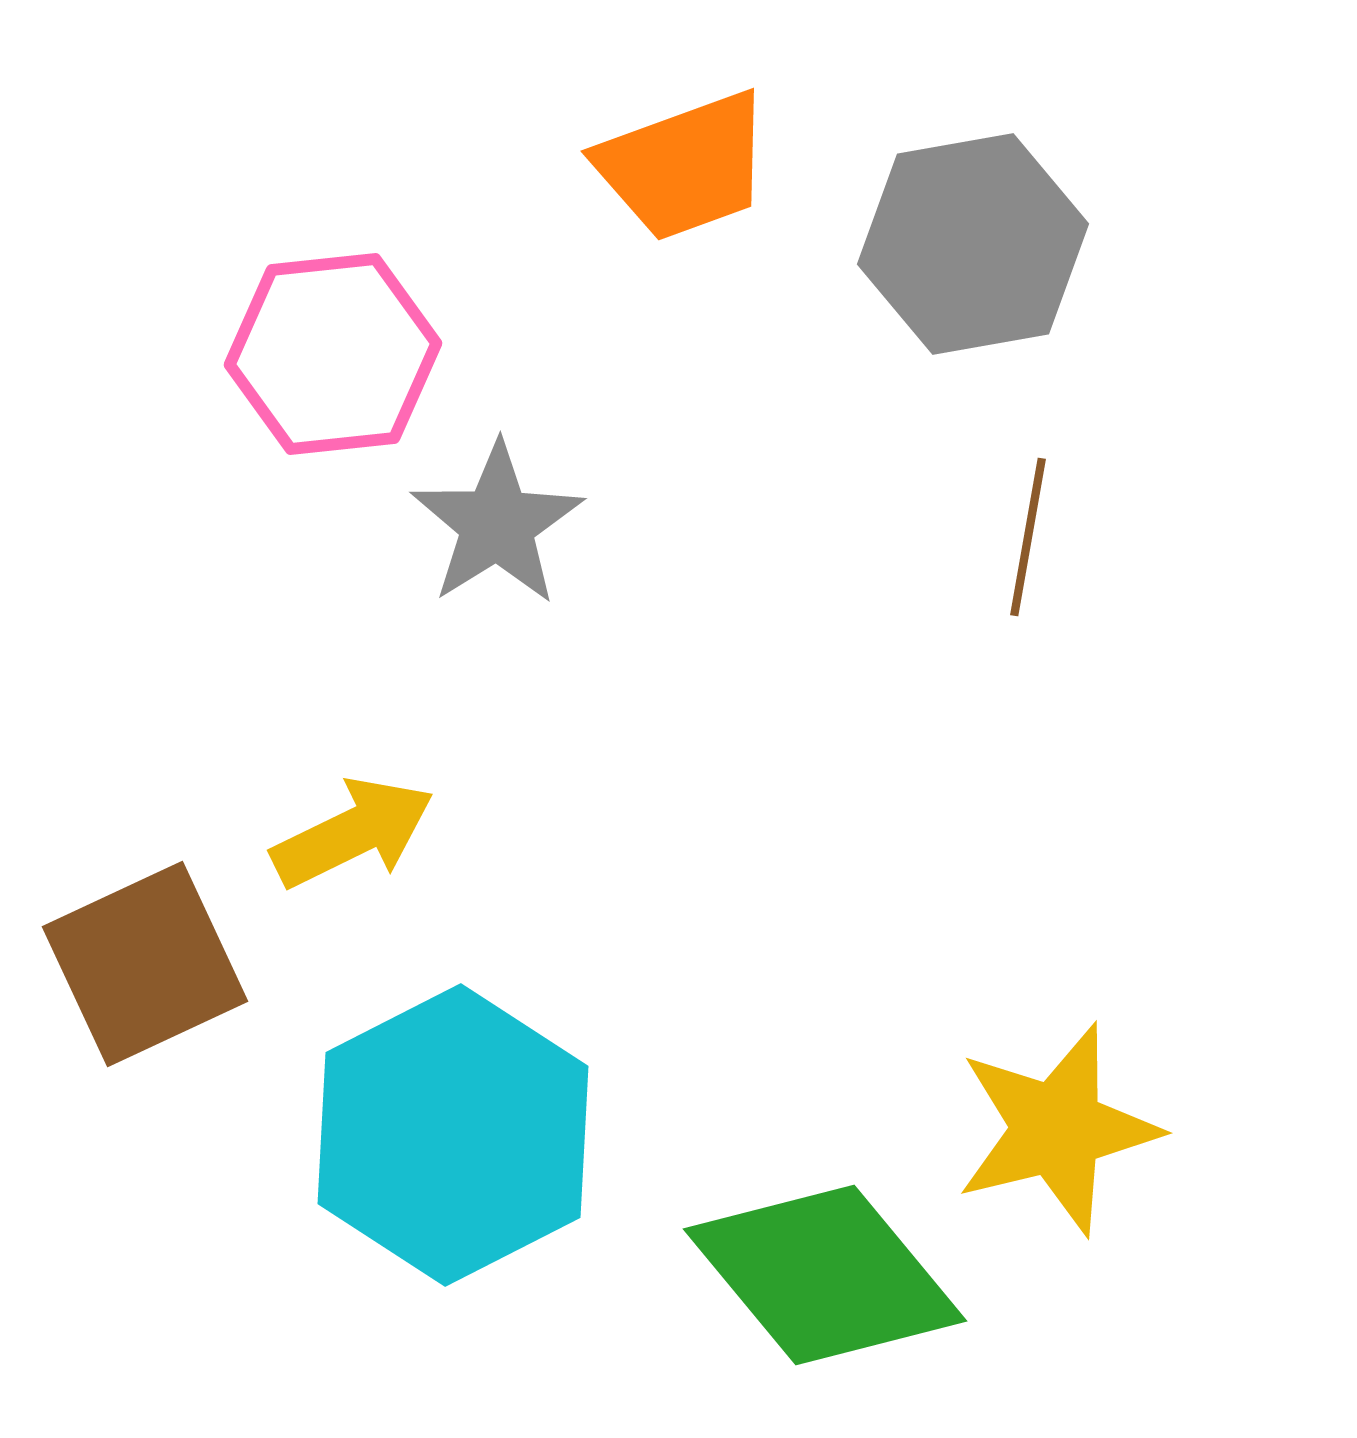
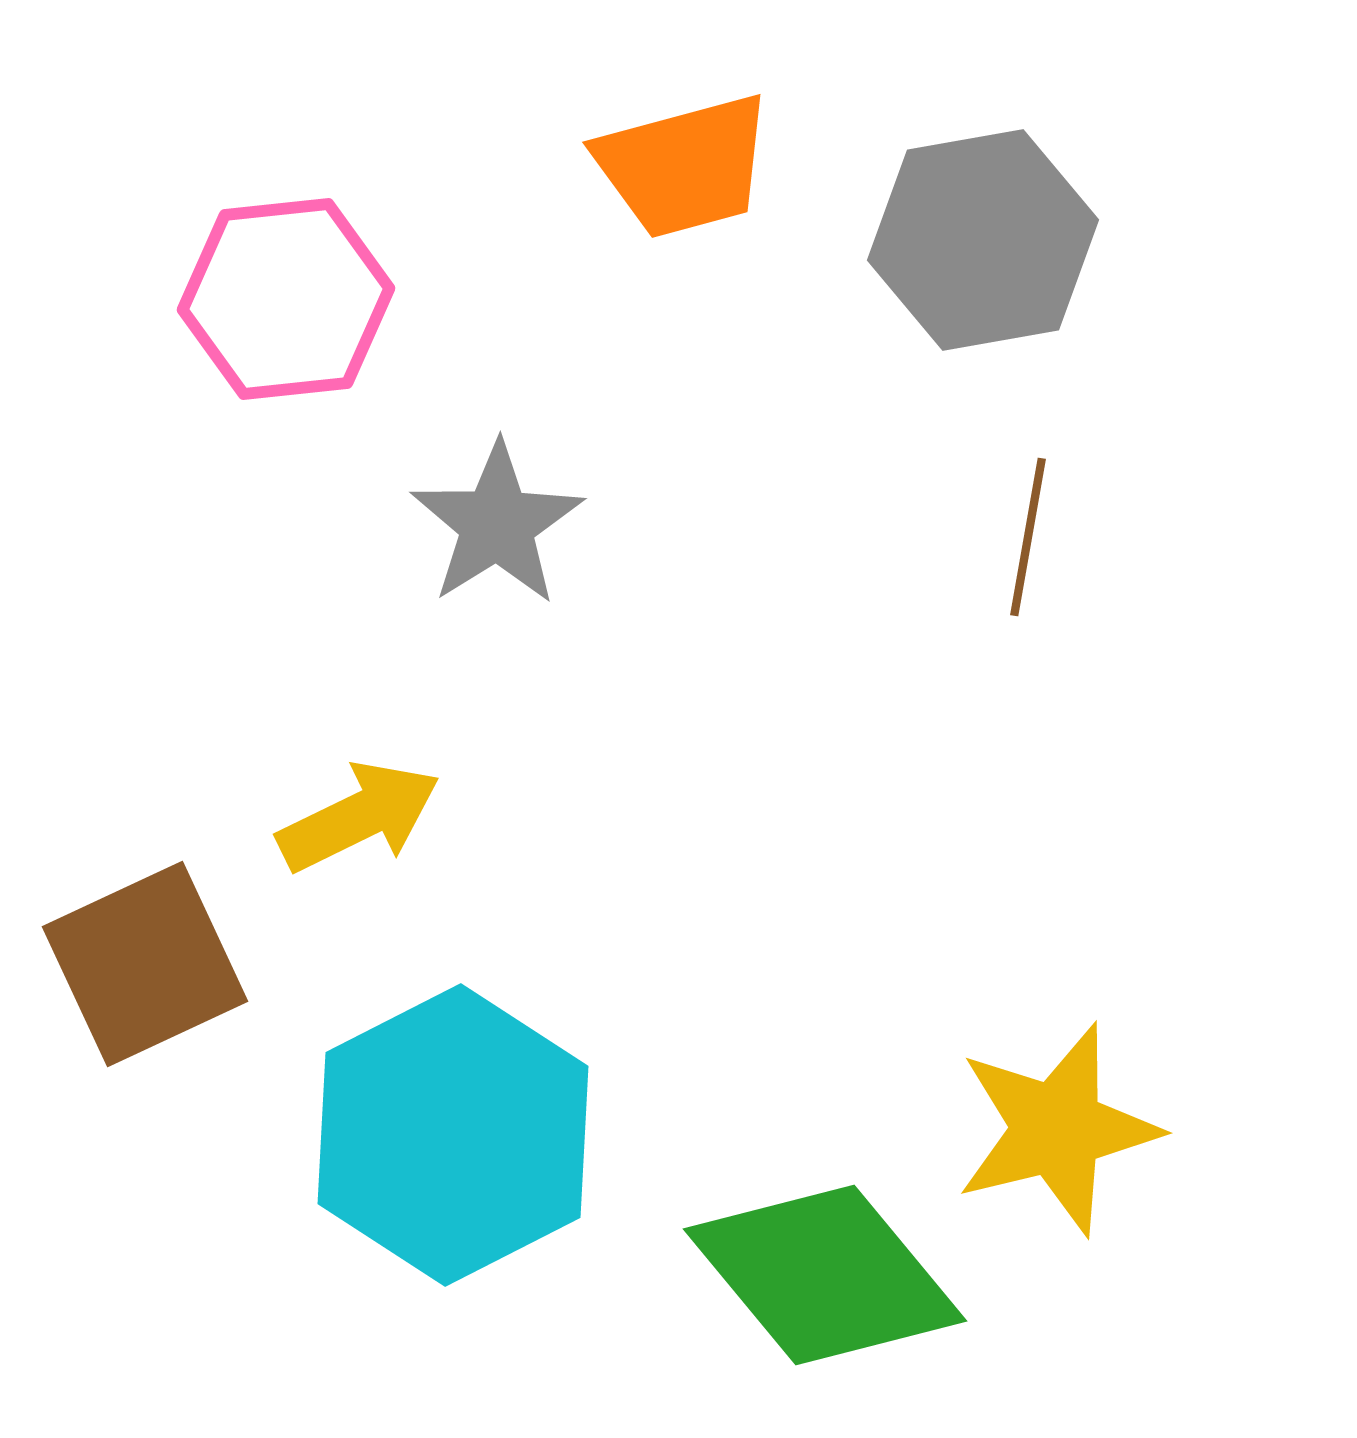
orange trapezoid: rotated 5 degrees clockwise
gray hexagon: moved 10 px right, 4 px up
pink hexagon: moved 47 px left, 55 px up
yellow arrow: moved 6 px right, 16 px up
